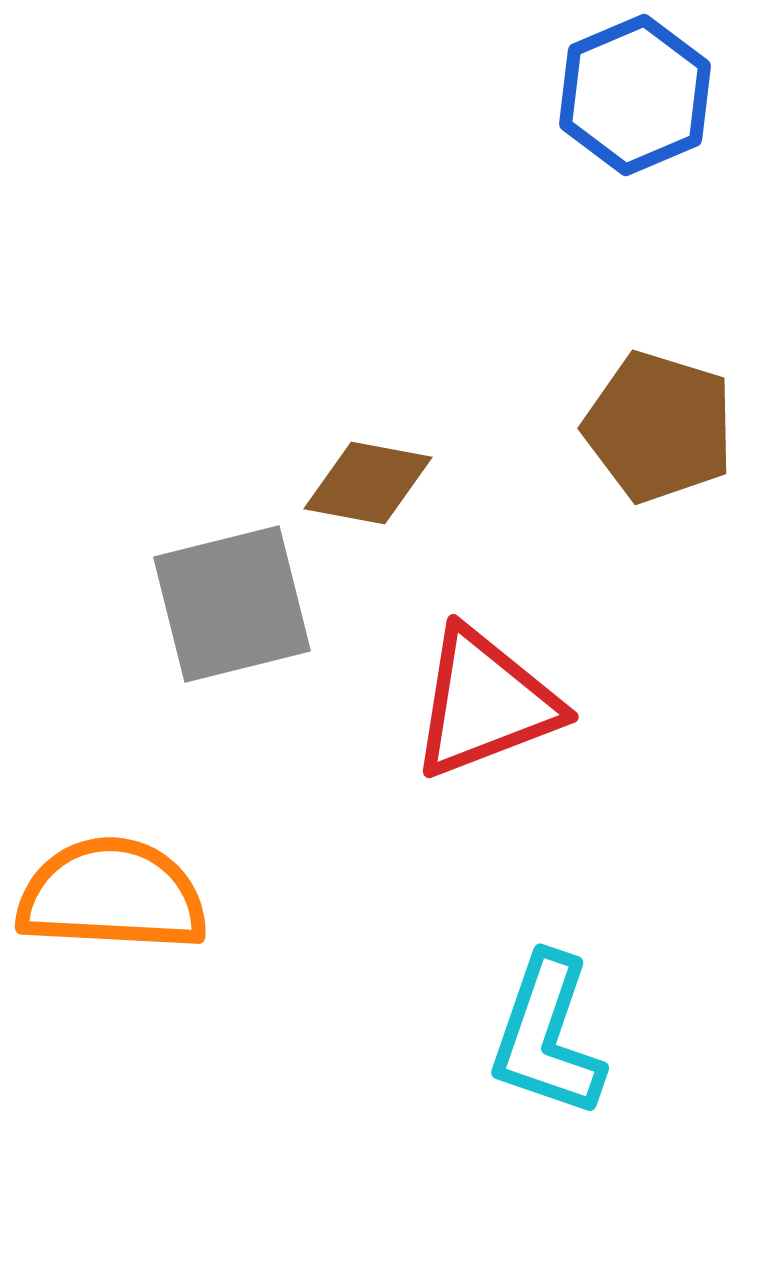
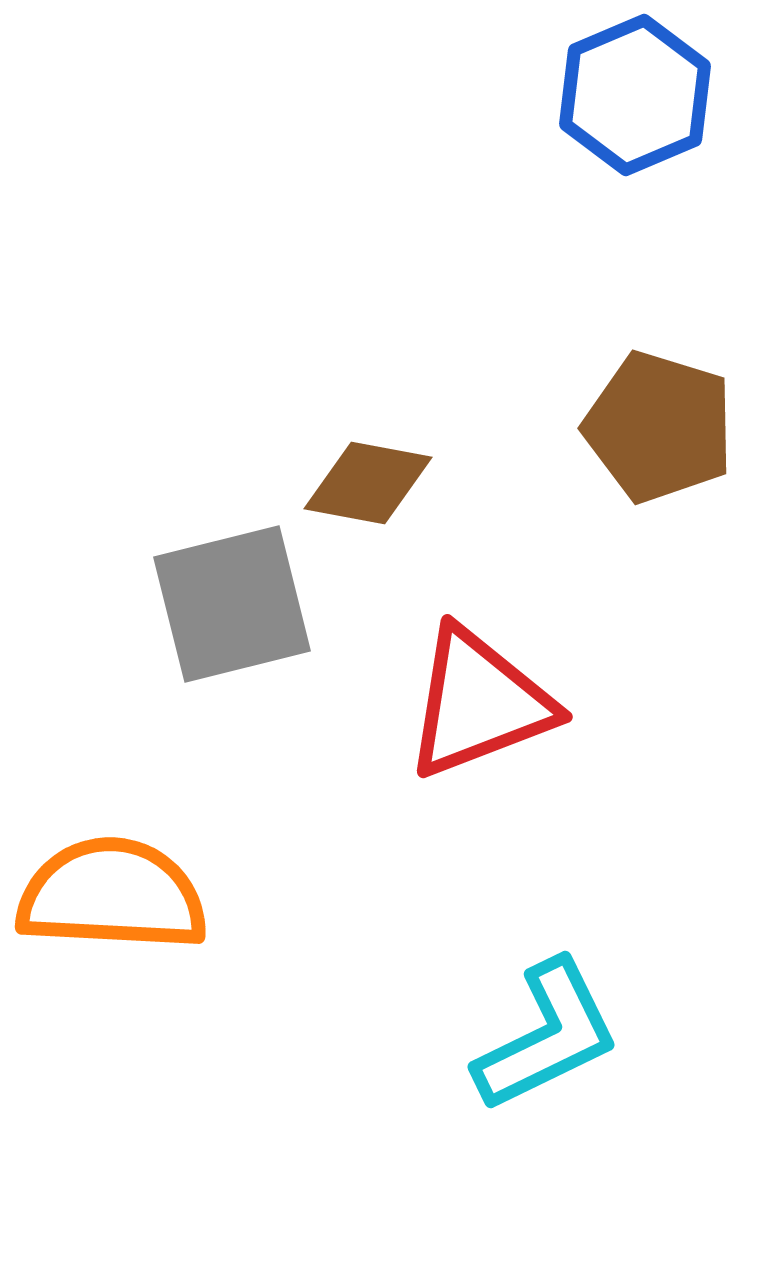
red triangle: moved 6 px left
cyan L-shape: rotated 135 degrees counterclockwise
